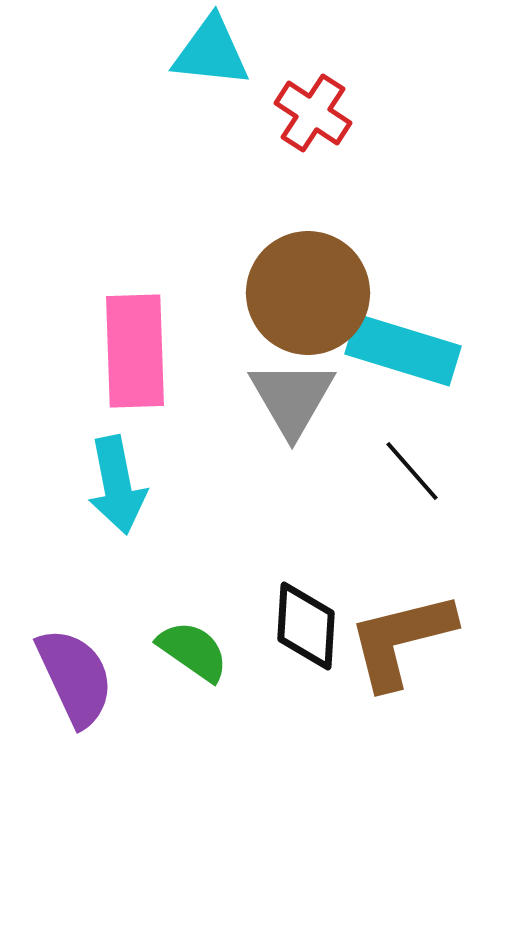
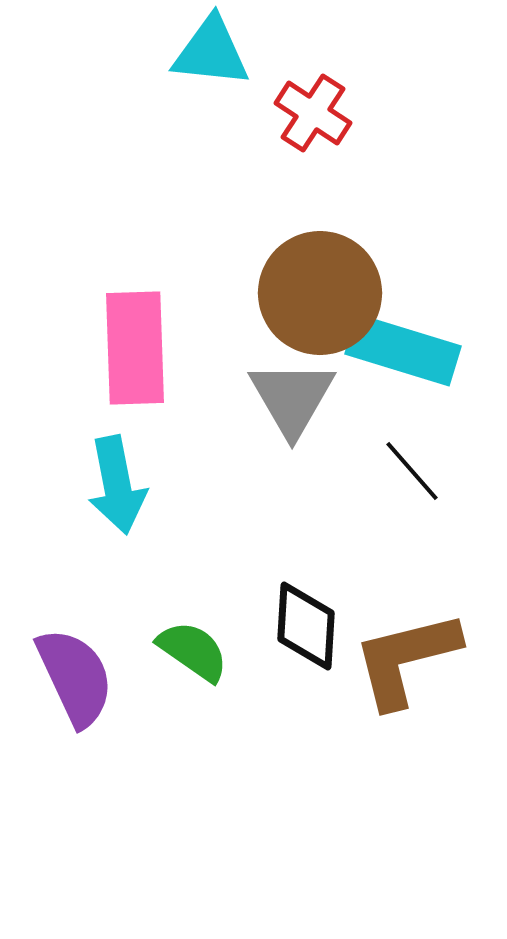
brown circle: moved 12 px right
pink rectangle: moved 3 px up
brown L-shape: moved 5 px right, 19 px down
